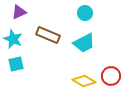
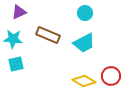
cyan star: rotated 18 degrees counterclockwise
